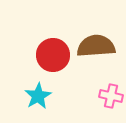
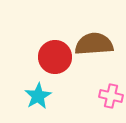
brown semicircle: moved 2 px left, 2 px up
red circle: moved 2 px right, 2 px down
